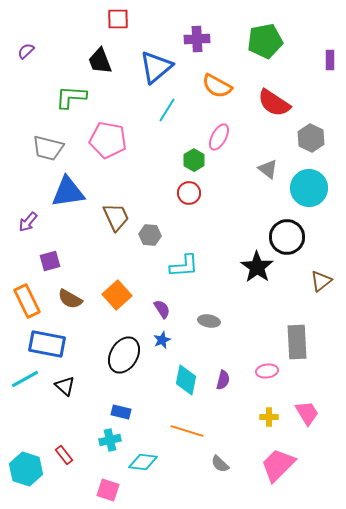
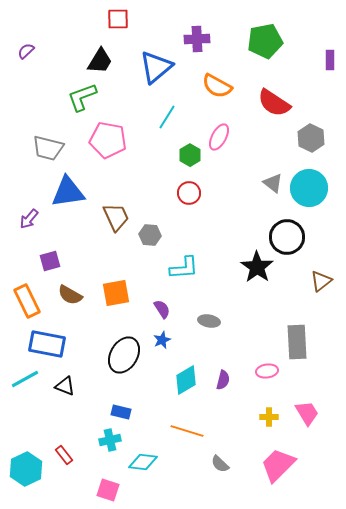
black trapezoid at (100, 61): rotated 128 degrees counterclockwise
green L-shape at (71, 97): moved 11 px right; rotated 24 degrees counterclockwise
cyan line at (167, 110): moved 7 px down
green hexagon at (194, 160): moved 4 px left, 5 px up
gray triangle at (268, 169): moved 5 px right, 14 px down
purple arrow at (28, 222): moved 1 px right, 3 px up
cyan L-shape at (184, 266): moved 2 px down
orange square at (117, 295): moved 1 px left, 2 px up; rotated 32 degrees clockwise
brown semicircle at (70, 299): moved 4 px up
cyan diamond at (186, 380): rotated 48 degrees clockwise
black triangle at (65, 386): rotated 20 degrees counterclockwise
cyan hexagon at (26, 469): rotated 16 degrees clockwise
